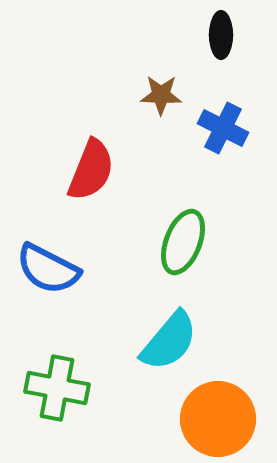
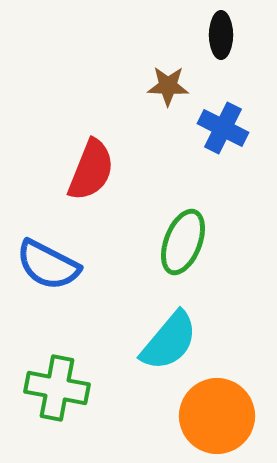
brown star: moved 7 px right, 9 px up
blue semicircle: moved 4 px up
orange circle: moved 1 px left, 3 px up
